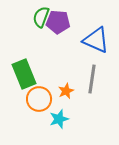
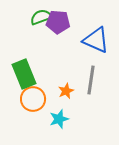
green semicircle: rotated 50 degrees clockwise
gray line: moved 1 px left, 1 px down
orange circle: moved 6 px left
